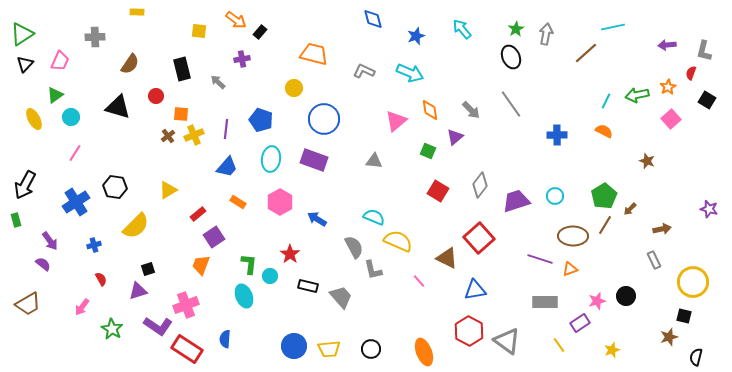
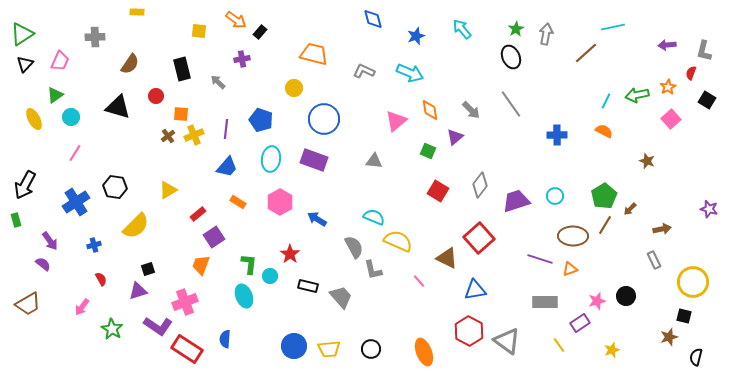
pink cross at (186, 305): moved 1 px left, 3 px up
